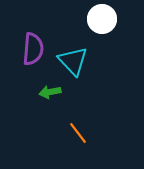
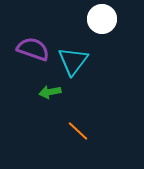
purple semicircle: rotated 76 degrees counterclockwise
cyan triangle: rotated 20 degrees clockwise
orange line: moved 2 px up; rotated 10 degrees counterclockwise
